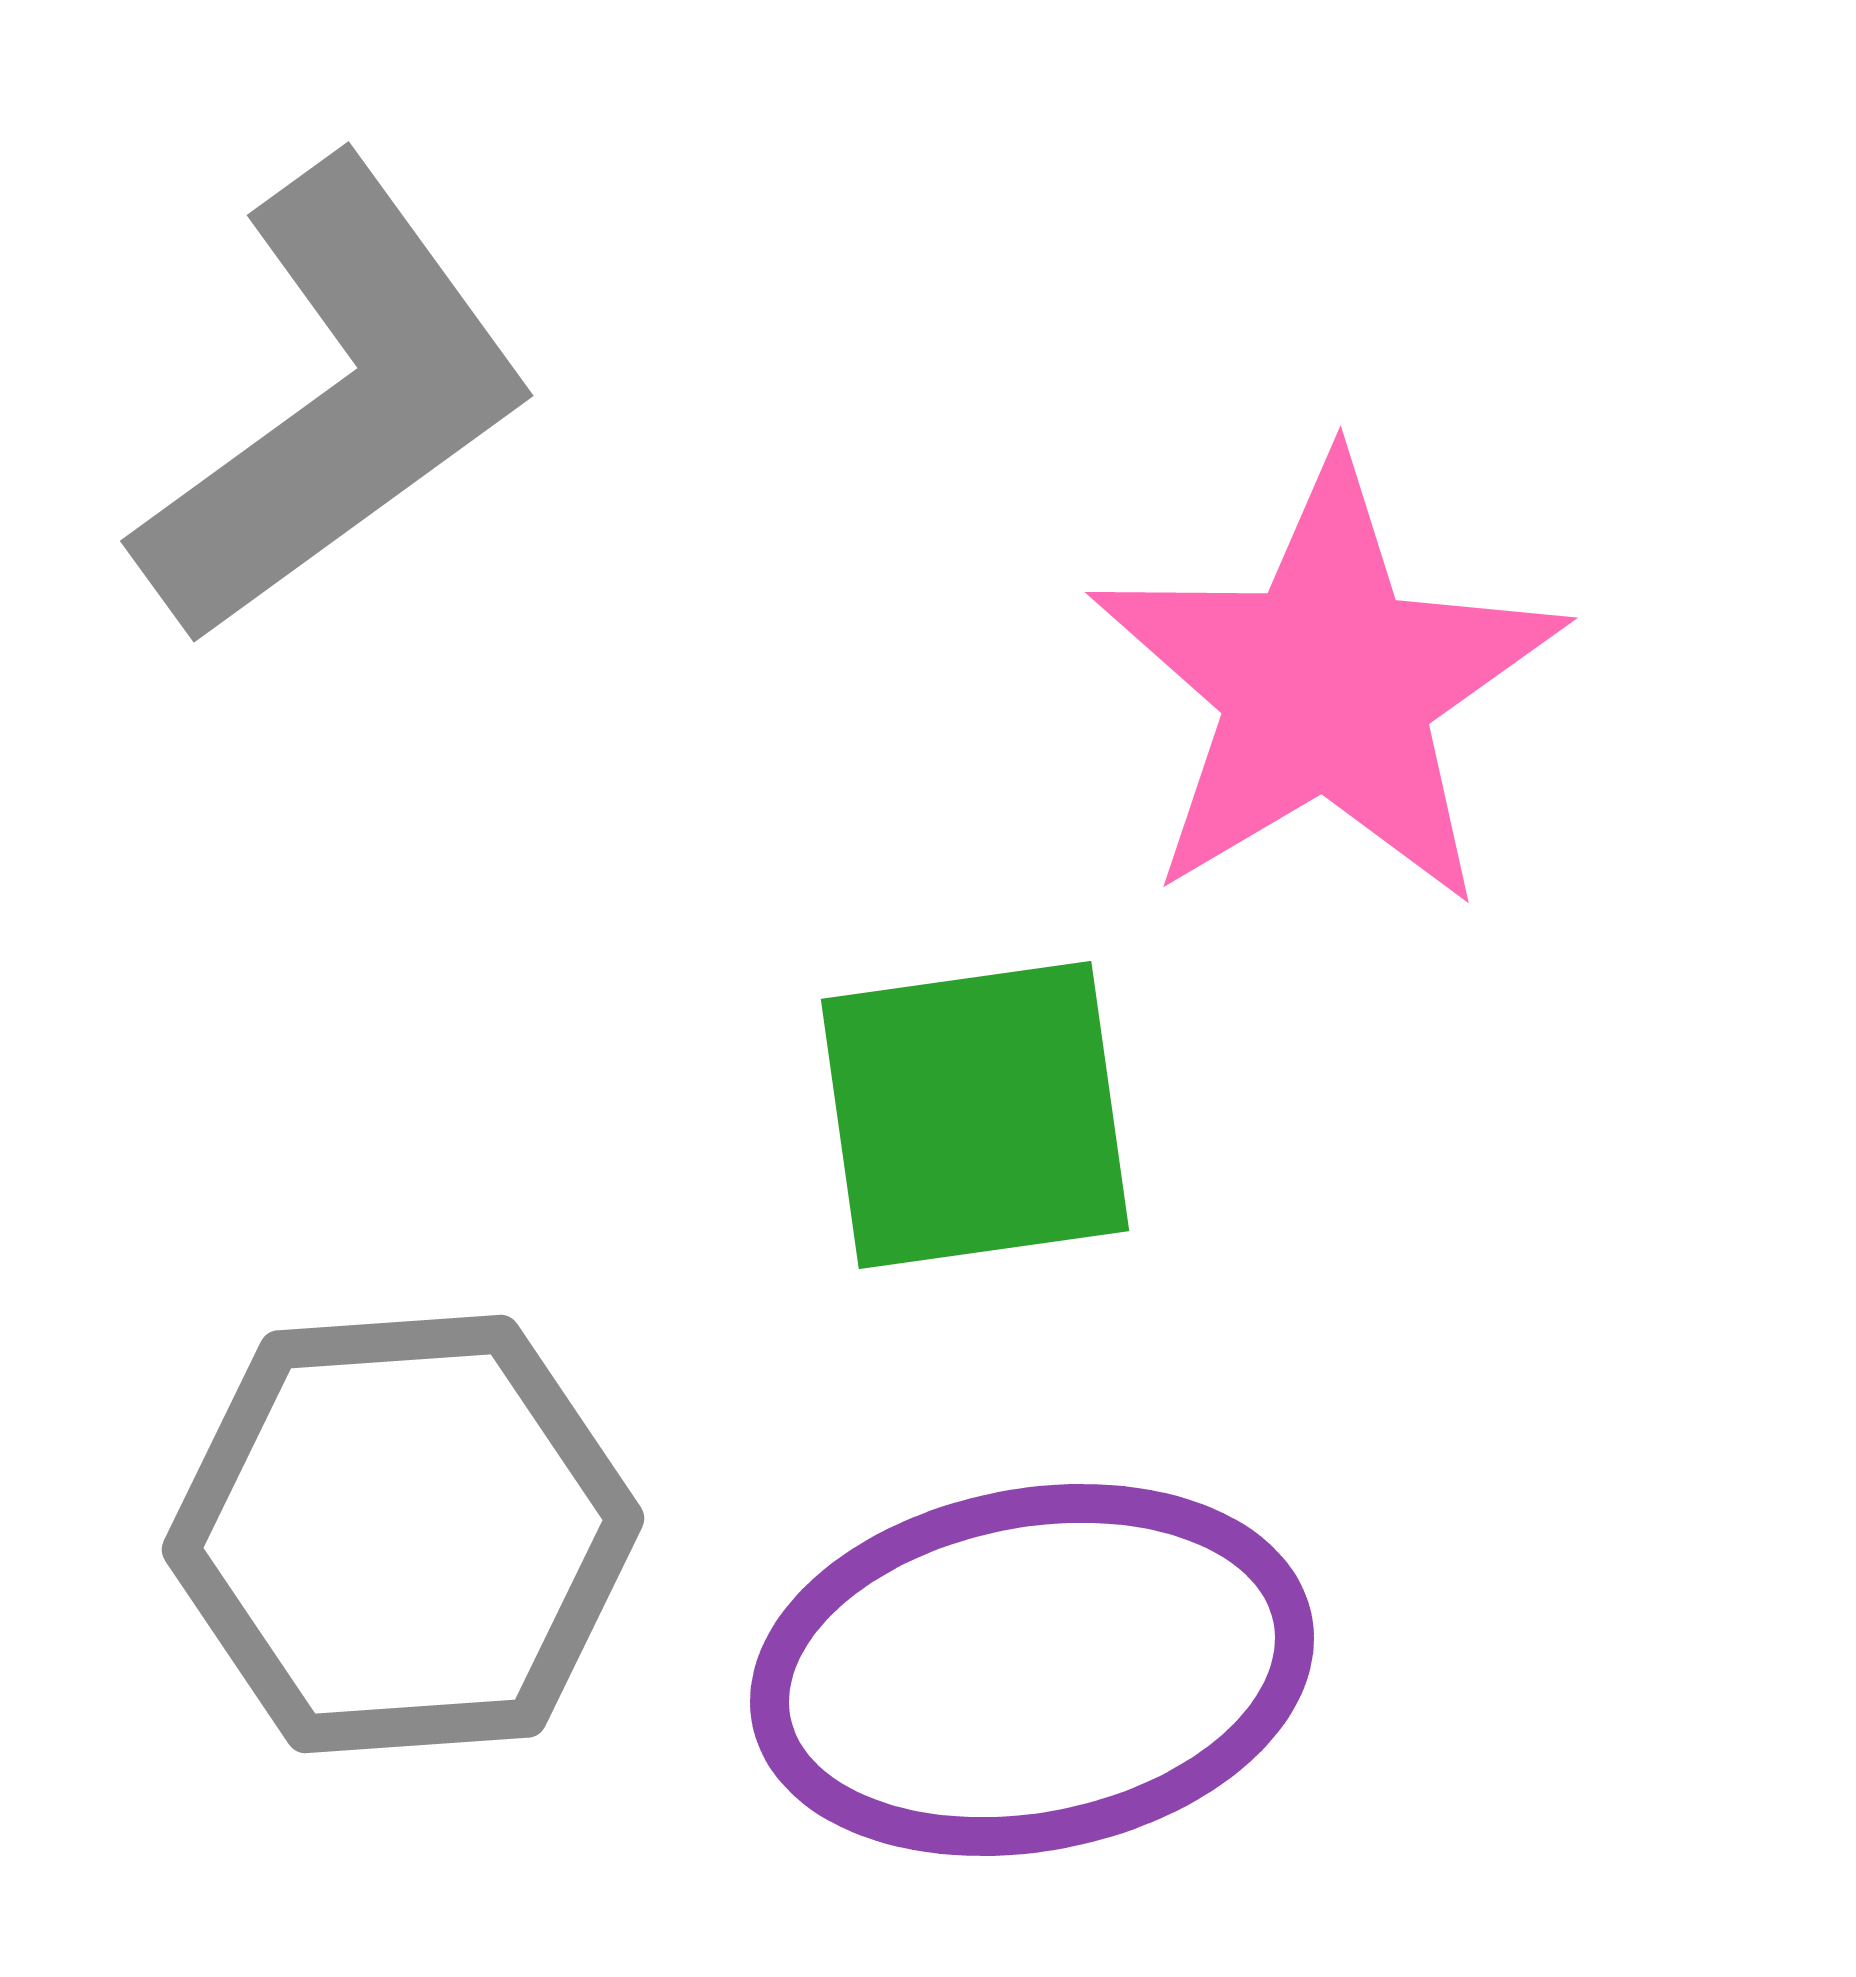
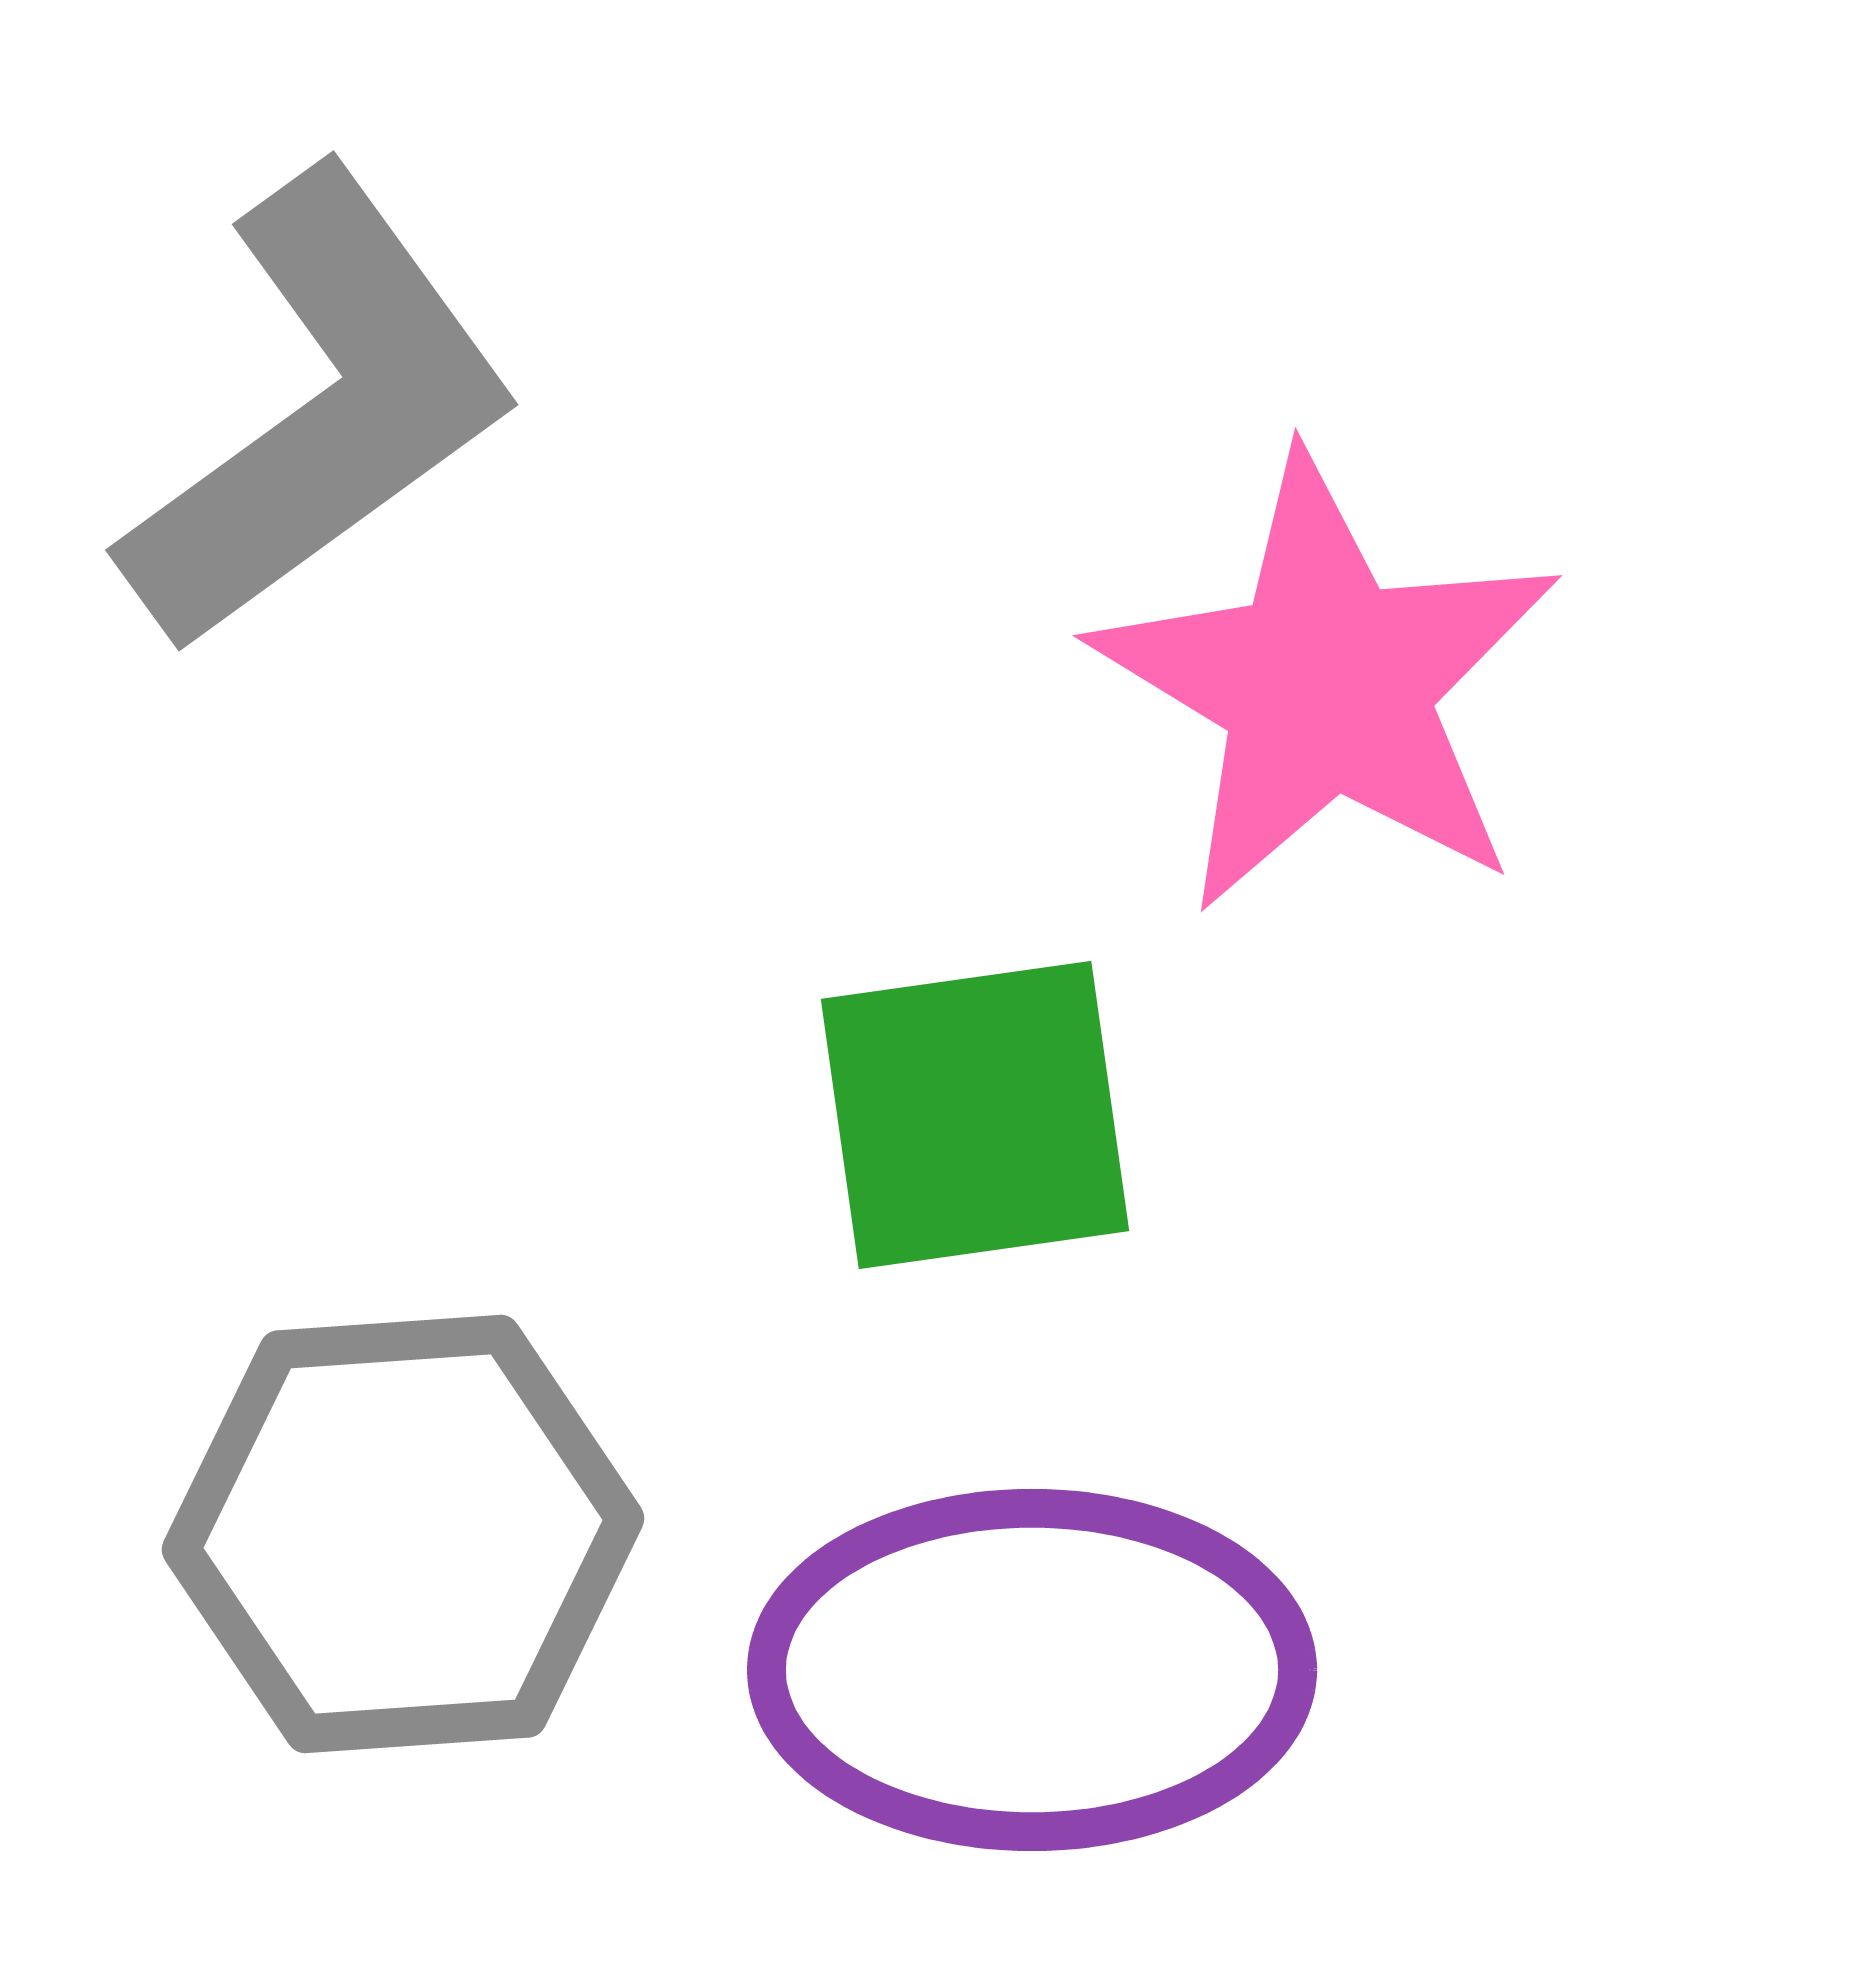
gray L-shape: moved 15 px left, 9 px down
pink star: rotated 10 degrees counterclockwise
purple ellipse: rotated 11 degrees clockwise
